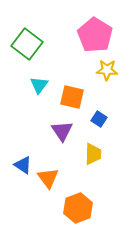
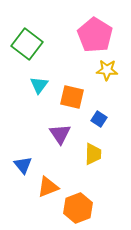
purple triangle: moved 2 px left, 3 px down
blue triangle: rotated 18 degrees clockwise
orange triangle: moved 9 px down; rotated 45 degrees clockwise
